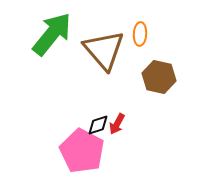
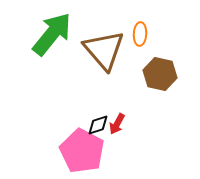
brown hexagon: moved 1 px right, 3 px up
